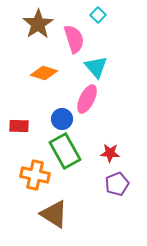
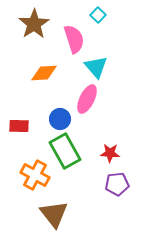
brown star: moved 4 px left
orange diamond: rotated 20 degrees counterclockwise
blue circle: moved 2 px left
orange cross: rotated 16 degrees clockwise
purple pentagon: rotated 15 degrees clockwise
brown triangle: rotated 20 degrees clockwise
